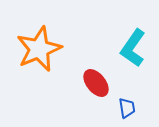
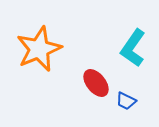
blue trapezoid: moved 1 px left, 7 px up; rotated 125 degrees clockwise
